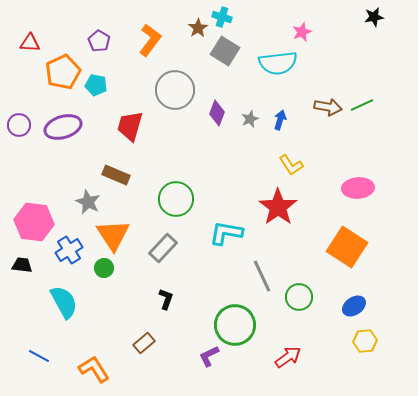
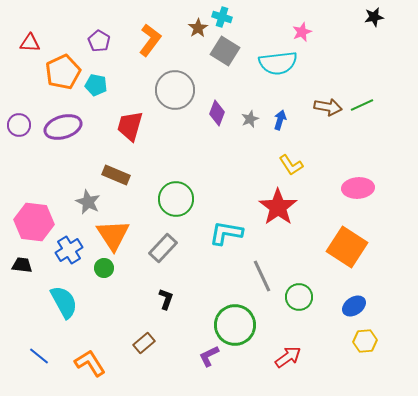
blue line at (39, 356): rotated 10 degrees clockwise
orange L-shape at (94, 369): moved 4 px left, 6 px up
